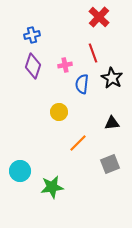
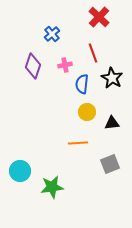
blue cross: moved 20 px right, 1 px up; rotated 28 degrees counterclockwise
yellow circle: moved 28 px right
orange line: rotated 42 degrees clockwise
